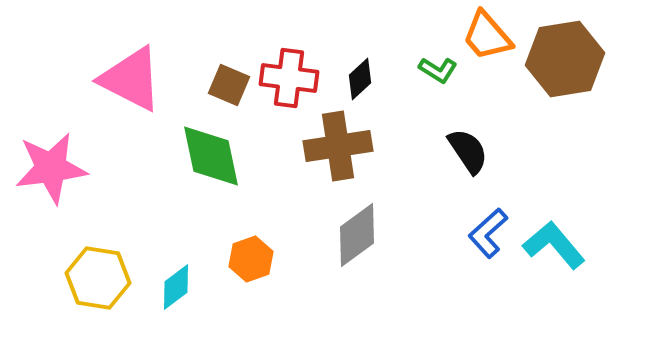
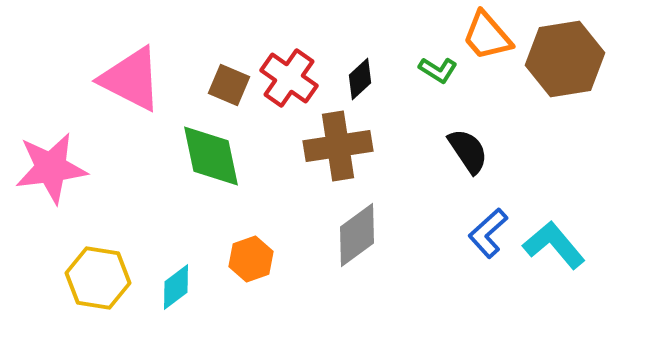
red cross: rotated 28 degrees clockwise
